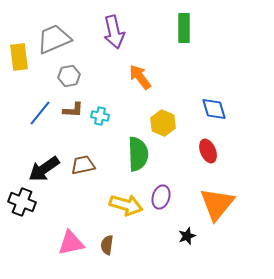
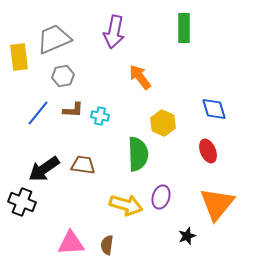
purple arrow: rotated 24 degrees clockwise
gray hexagon: moved 6 px left
blue line: moved 2 px left
brown trapezoid: rotated 20 degrees clockwise
pink triangle: rotated 8 degrees clockwise
